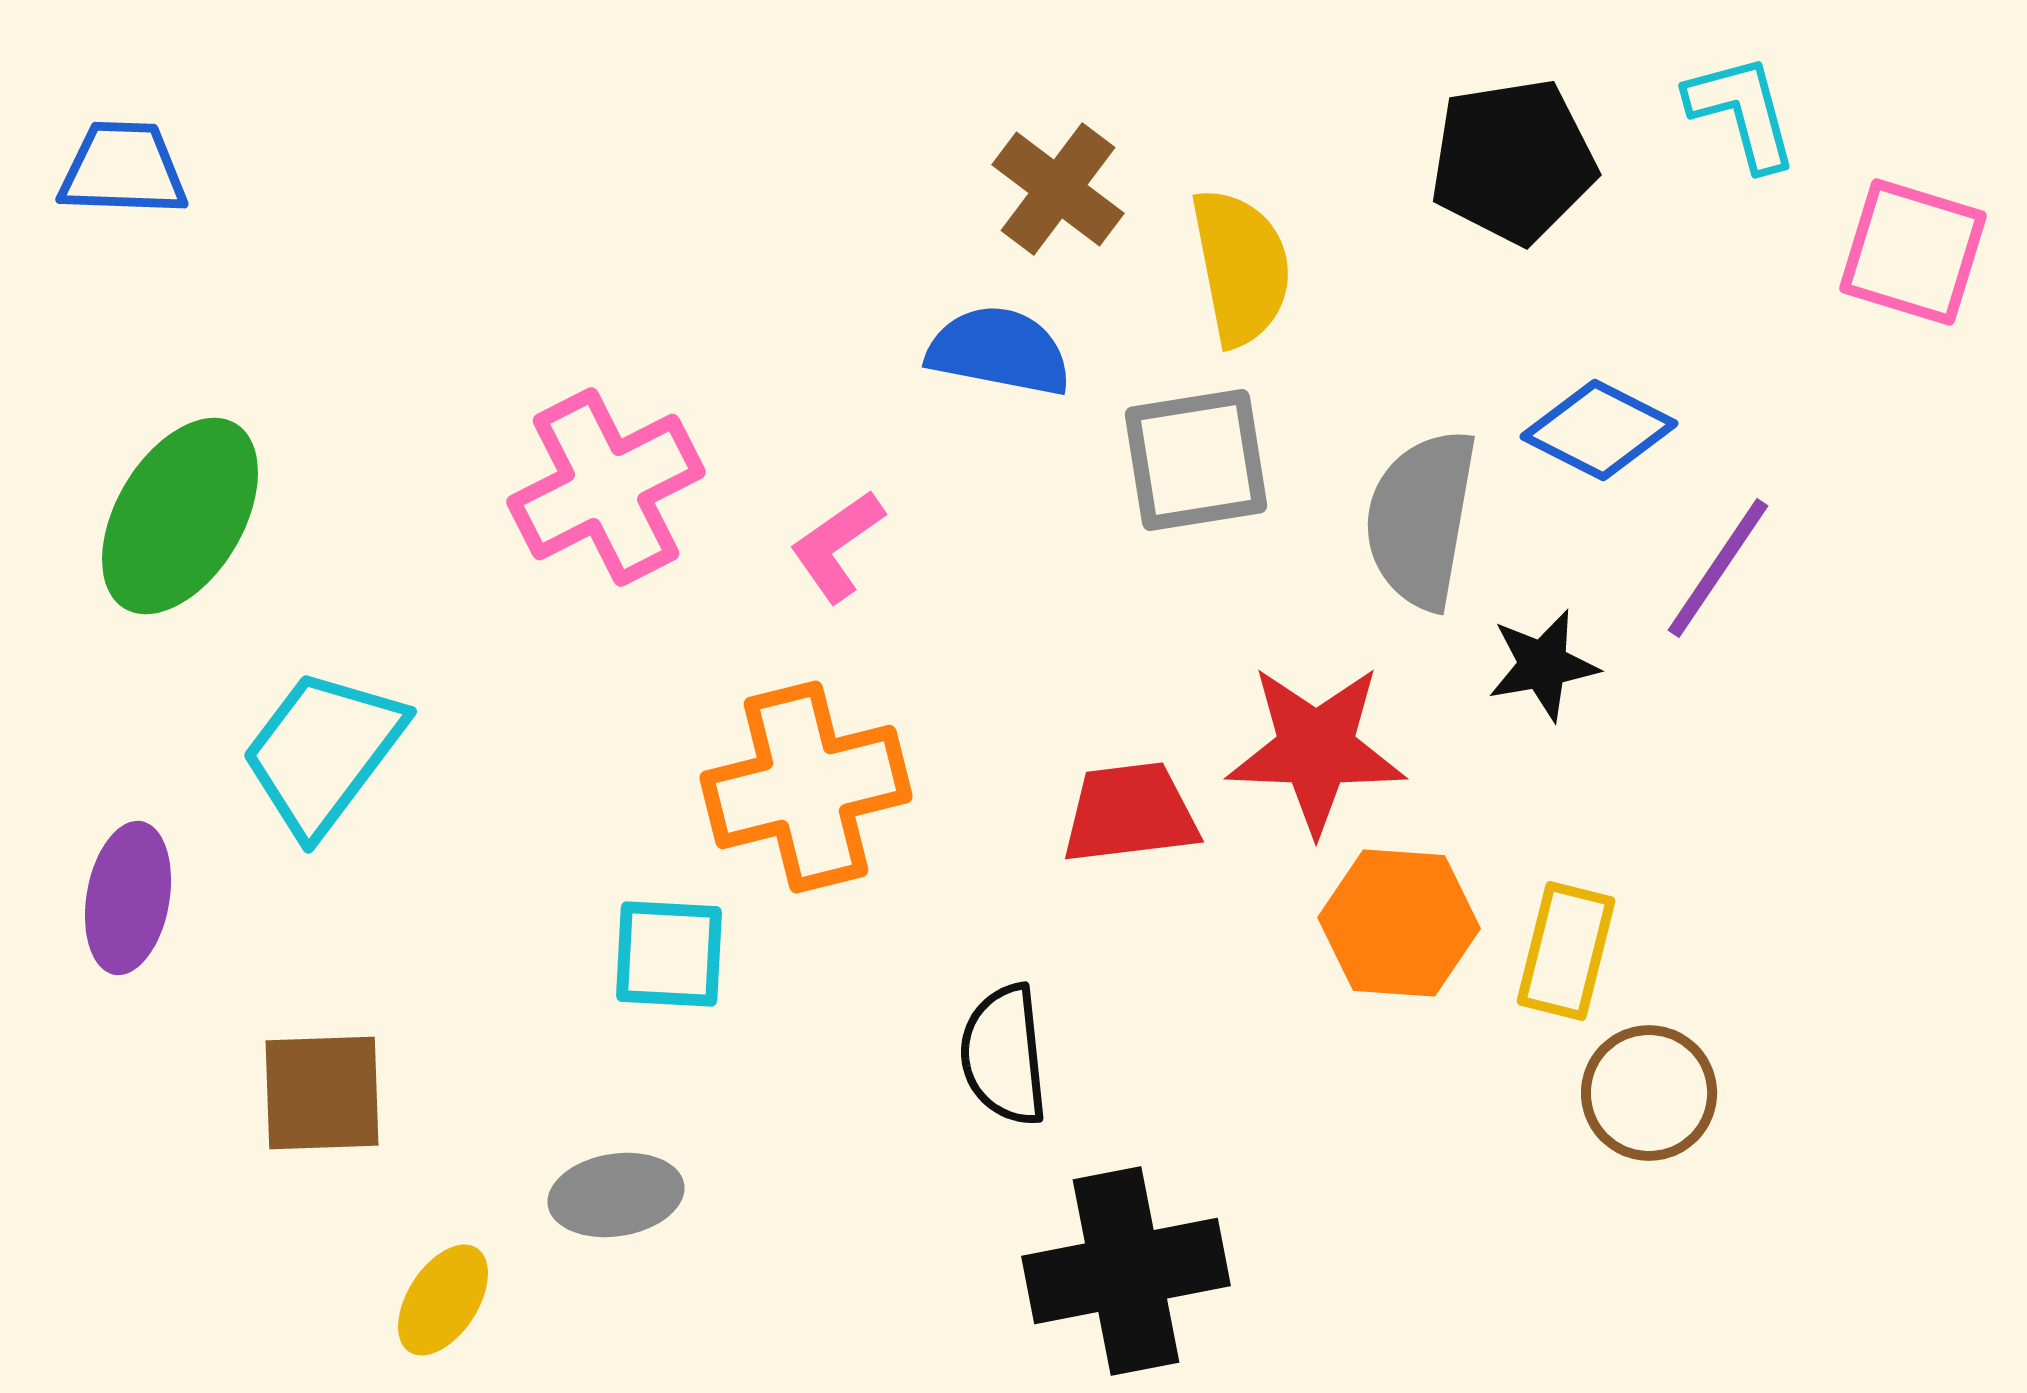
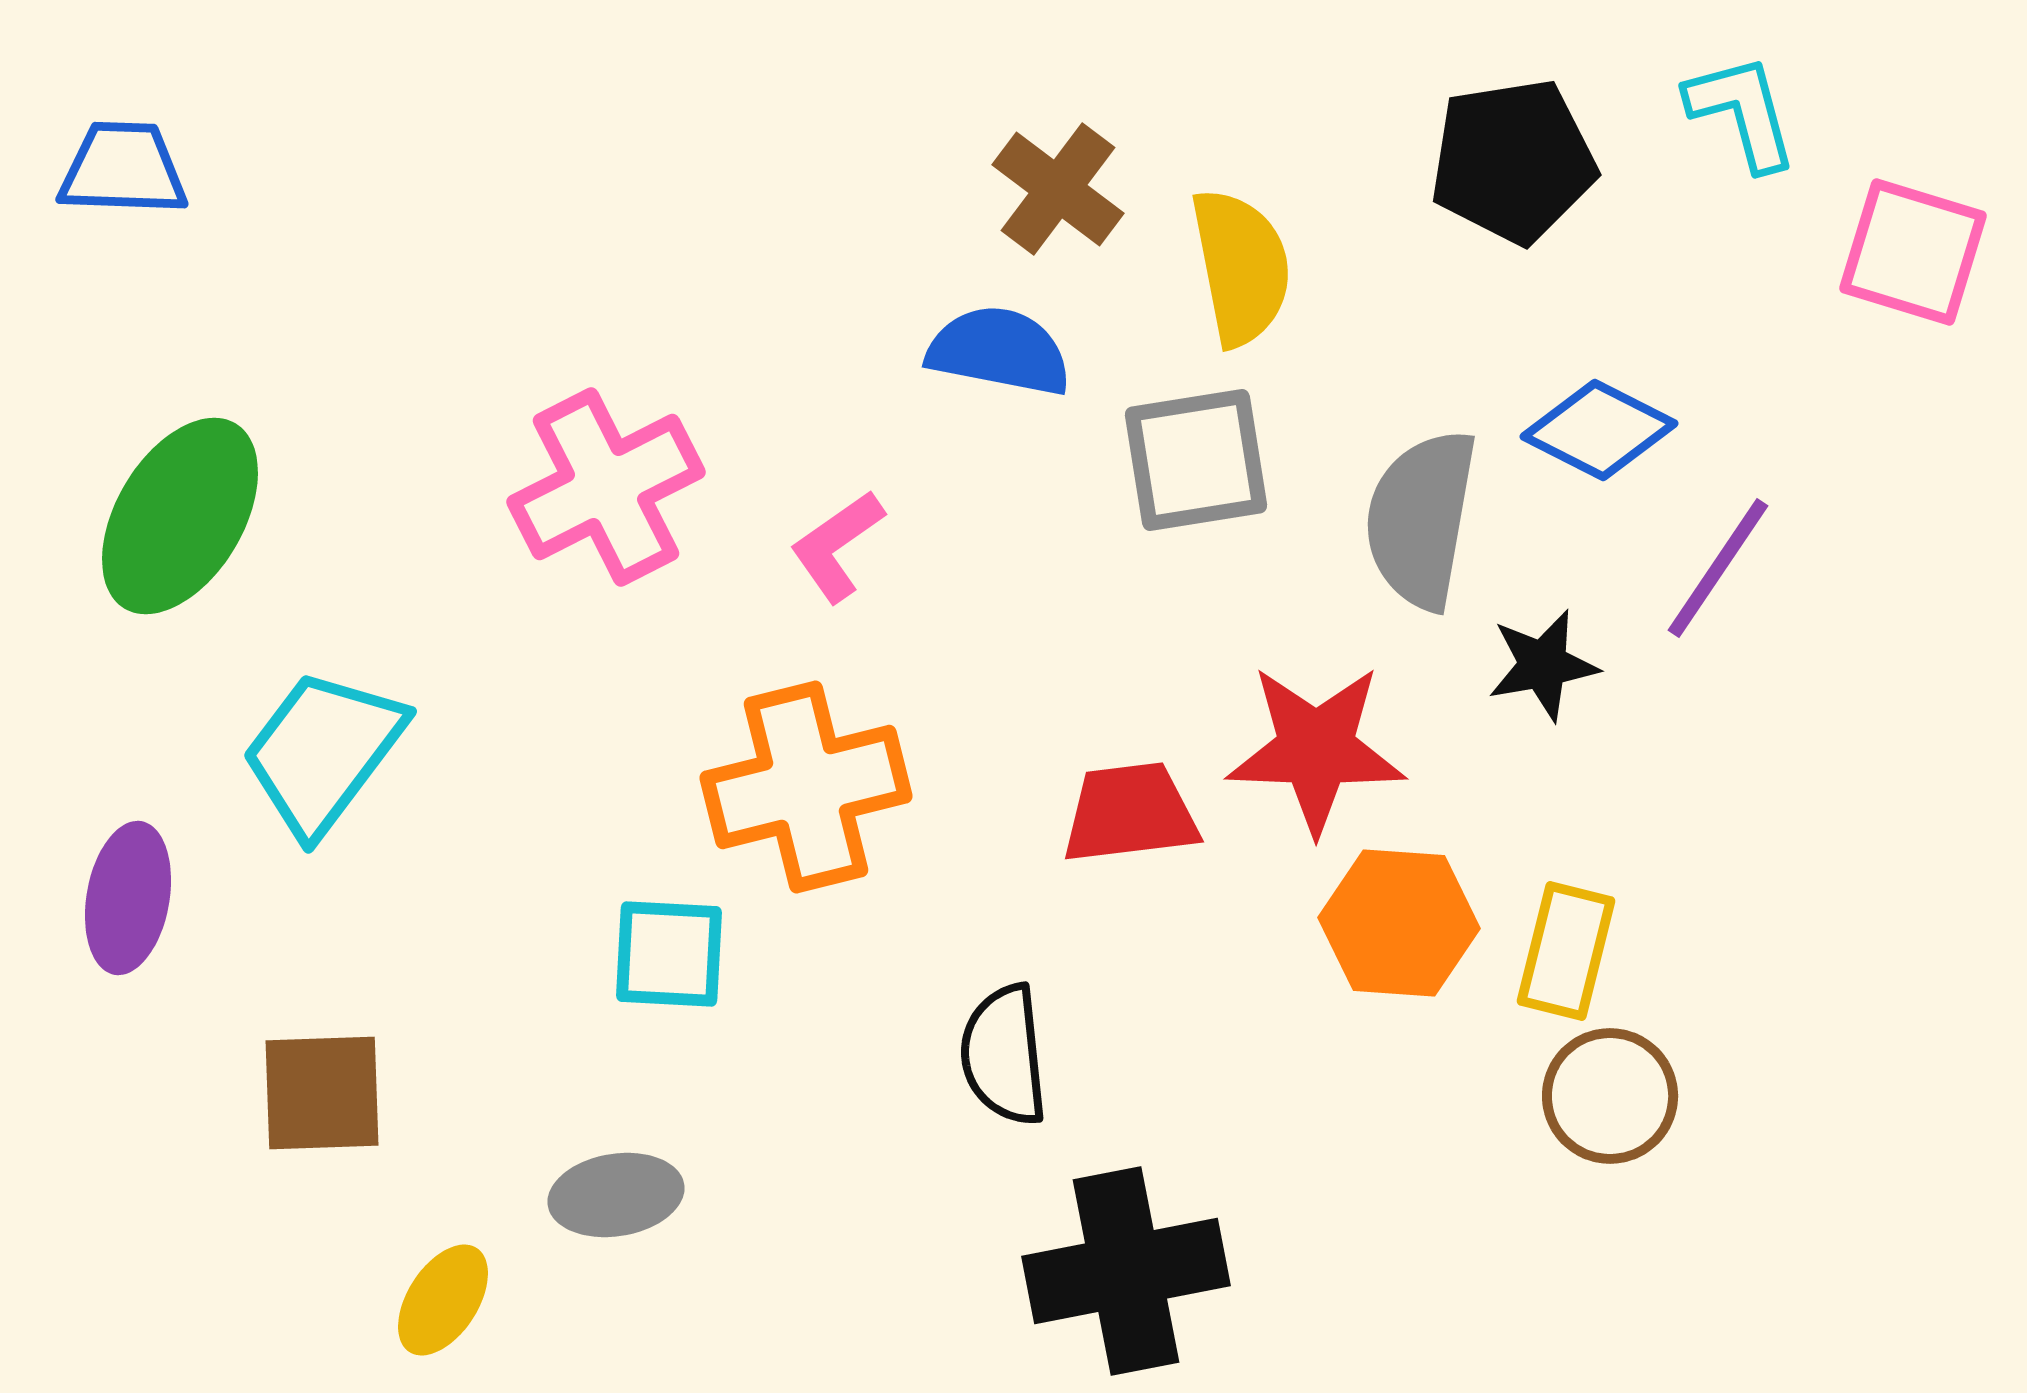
brown circle: moved 39 px left, 3 px down
